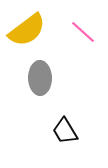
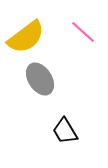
yellow semicircle: moved 1 px left, 7 px down
gray ellipse: moved 1 px down; rotated 32 degrees counterclockwise
